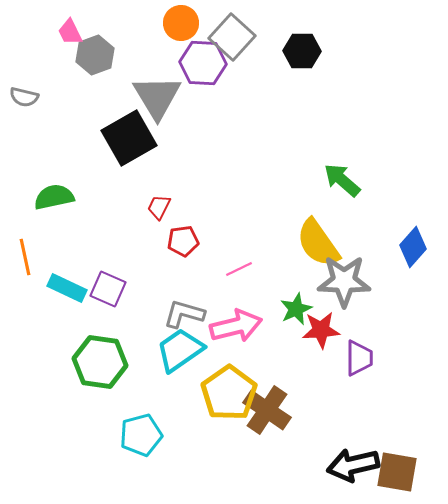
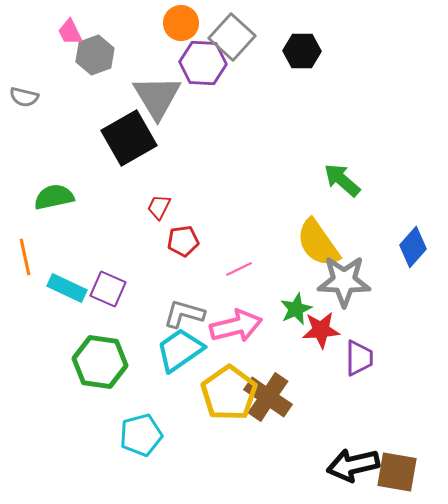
brown cross: moved 1 px right, 13 px up
